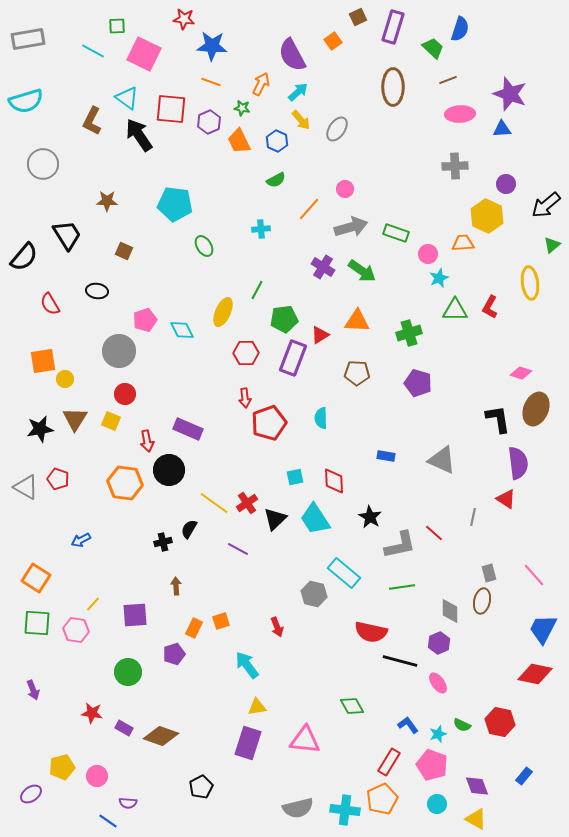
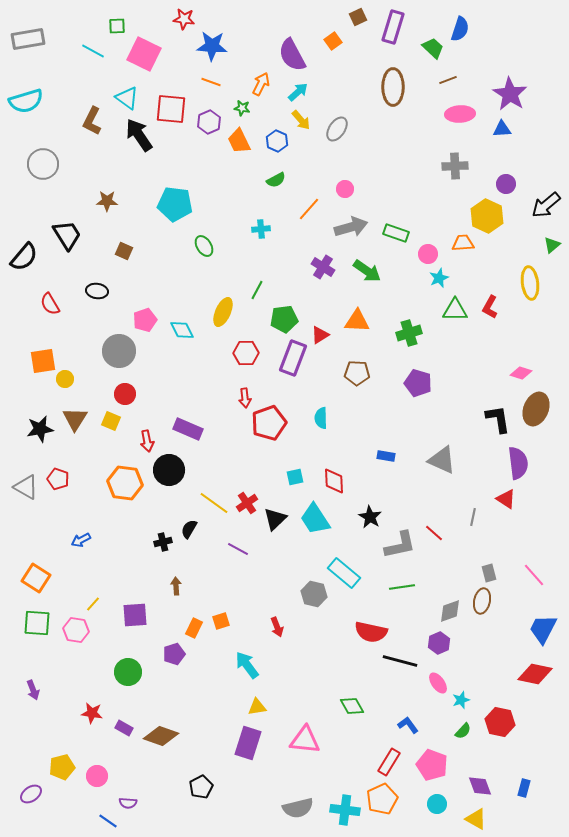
purple star at (510, 94): rotated 12 degrees clockwise
green arrow at (362, 271): moved 5 px right
gray diamond at (450, 611): rotated 70 degrees clockwise
green semicircle at (462, 725): moved 1 px right, 6 px down; rotated 72 degrees counterclockwise
cyan star at (438, 734): moved 23 px right, 34 px up
blue rectangle at (524, 776): moved 12 px down; rotated 24 degrees counterclockwise
purple diamond at (477, 786): moved 3 px right
